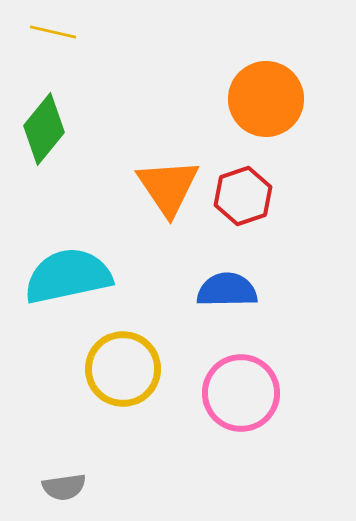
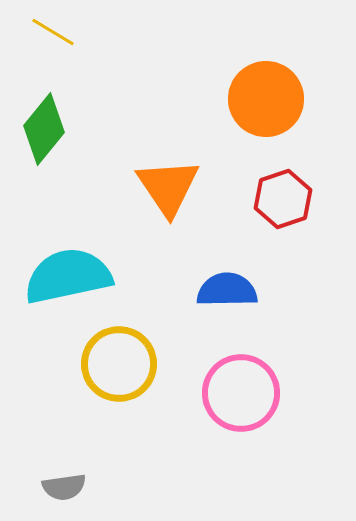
yellow line: rotated 18 degrees clockwise
red hexagon: moved 40 px right, 3 px down
yellow circle: moved 4 px left, 5 px up
